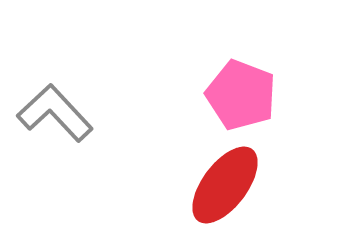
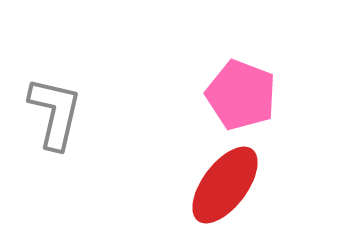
gray L-shape: rotated 56 degrees clockwise
